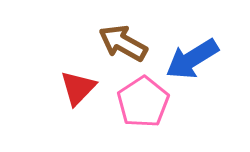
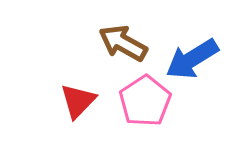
red triangle: moved 13 px down
pink pentagon: moved 2 px right, 1 px up
